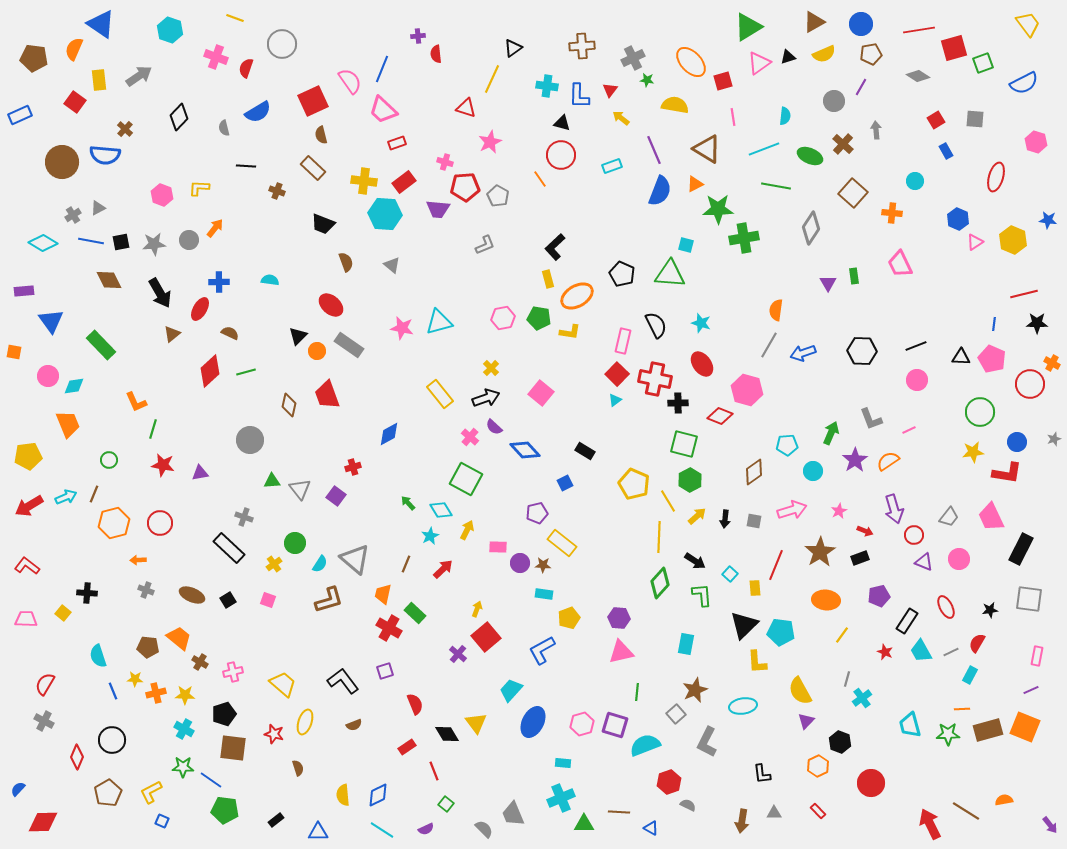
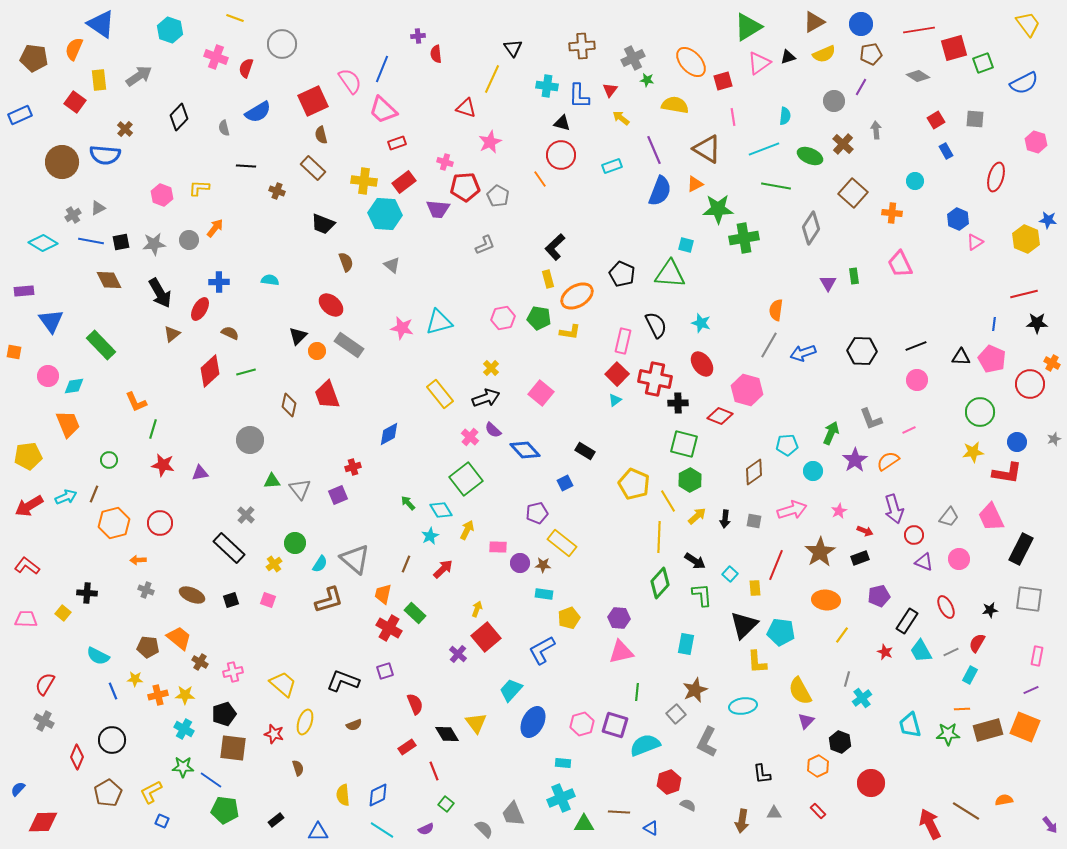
black triangle at (513, 48): rotated 30 degrees counterclockwise
yellow hexagon at (1013, 240): moved 13 px right, 1 px up
purple semicircle at (494, 427): moved 1 px left, 3 px down
green square at (466, 479): rotated 24 degrees clockwise
purple square at (336, 496): moved 2 px right, 1 px up; rotated 30 degrees clockwise
gray cross at (244, 517): moved 2 px right, 2 px up; rotated 24 degrees clockwise
black square at (228, 600): moved 3 px right; rotated 14 degrees clockwise
cyan semicircle at (98, 656): rotated 45 degrees counterclockwise
black L-shape at (343, 681): rotated 32 degrees counterclockwise
orange cross at (156, 693): moved 2 px right, 2 px down
